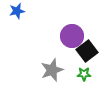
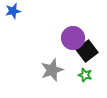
blue star: moved 4 px left
purple circle: moved 1 px right, 2 px down
green star: moved 1 px right, 1 px down; rotated 16 degrees clockwise
